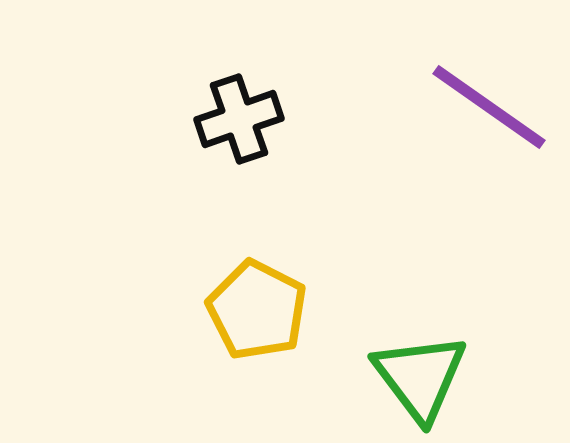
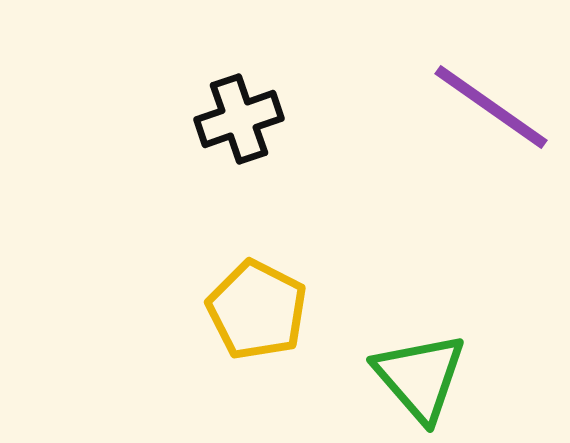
purple line: moved 2 px right
green triangle: rotated 4 degrees counterclockwise
